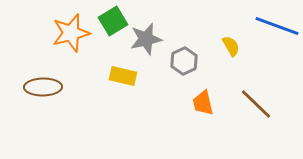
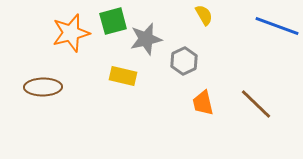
green square: rotated 16 degrees clockwise
yellow semicircle: moved 27 px left, 31 px up
